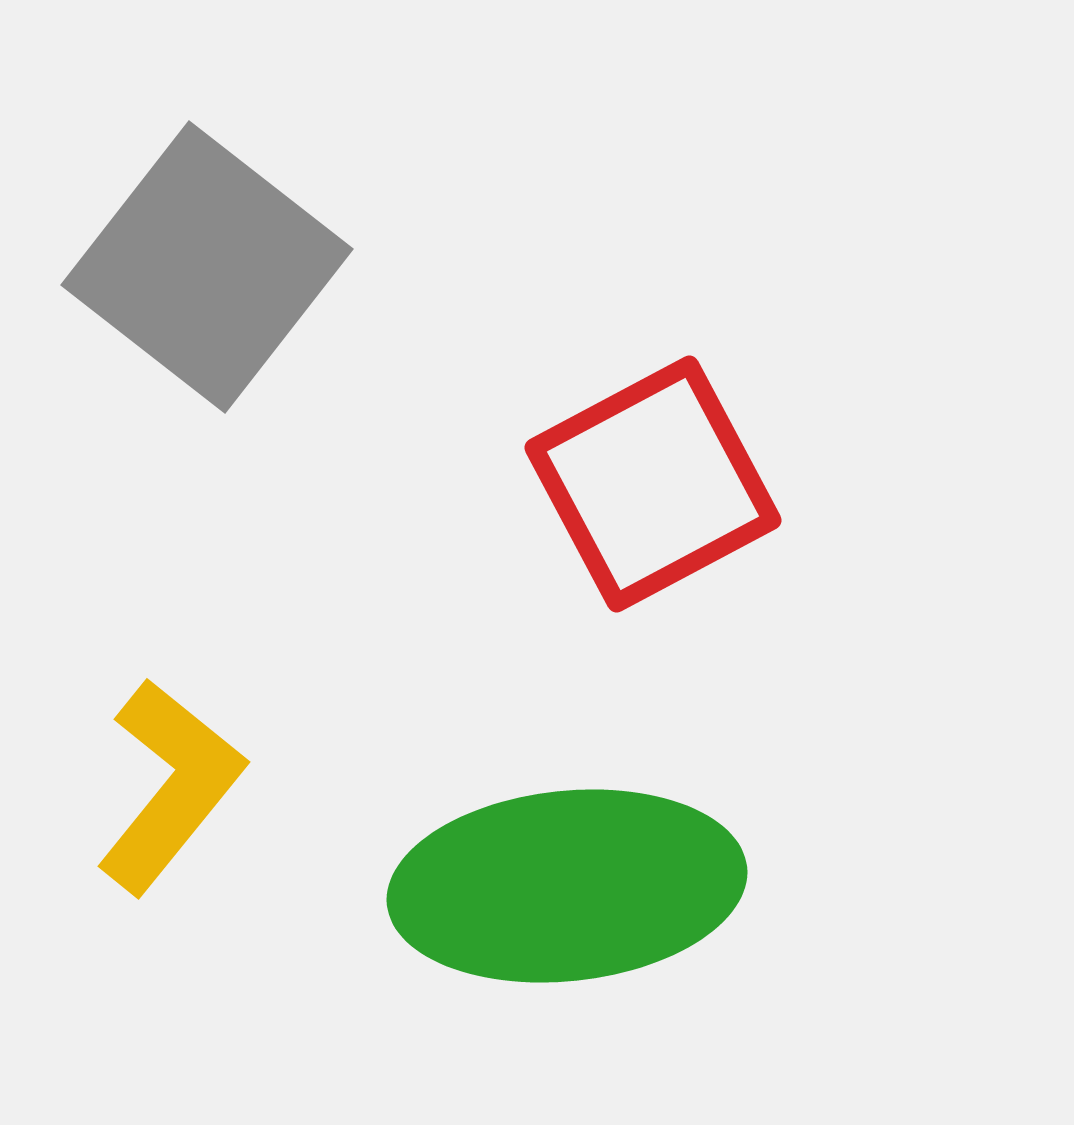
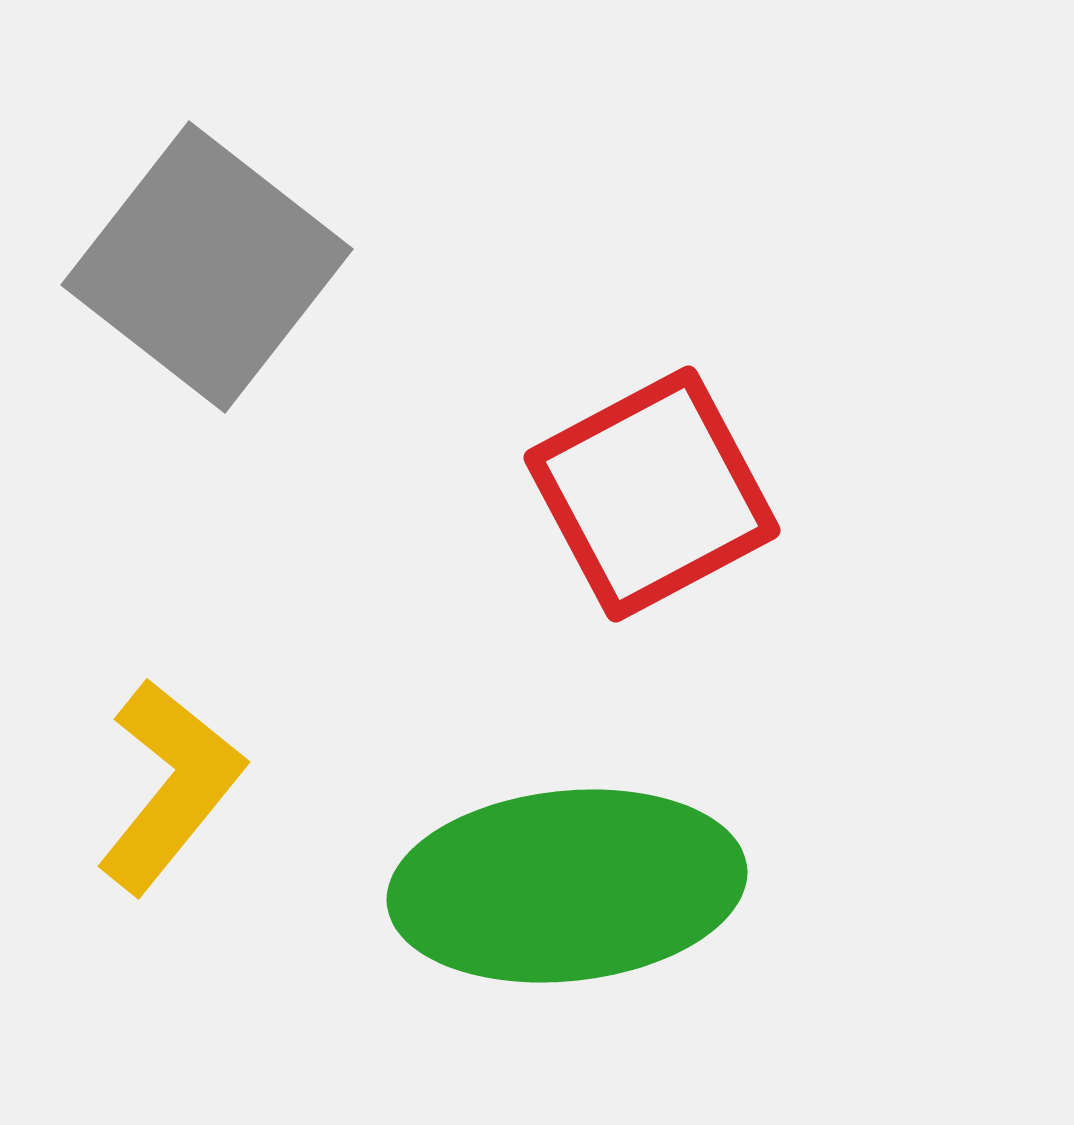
red square: moved 1 px left, 10 px down
